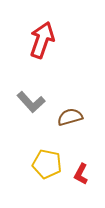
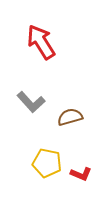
red arrow: moved 1 px left, 2 px down; rotated 51 degrees counterclockwise
yellow pentagon: moved 1 px up
red L-shape: rotated 95 degrees counterclockwise
